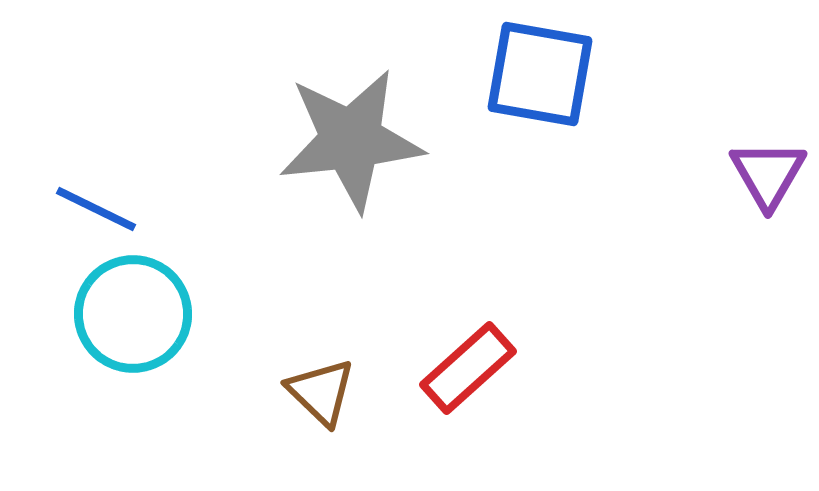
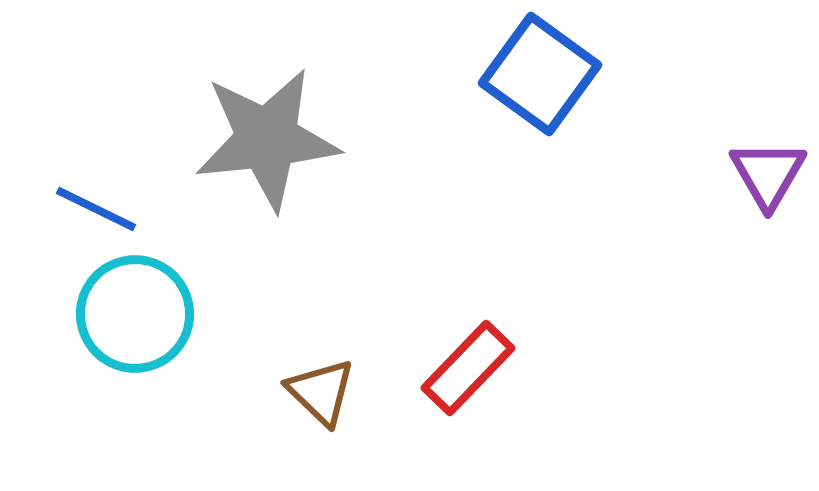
blue square: rotated 26 degrees clockwise
gray star: moved 84 px left, 1 px up
cyan circle: moved 2 px right
red rectangle: rotated 4 degrees counterclockwise
